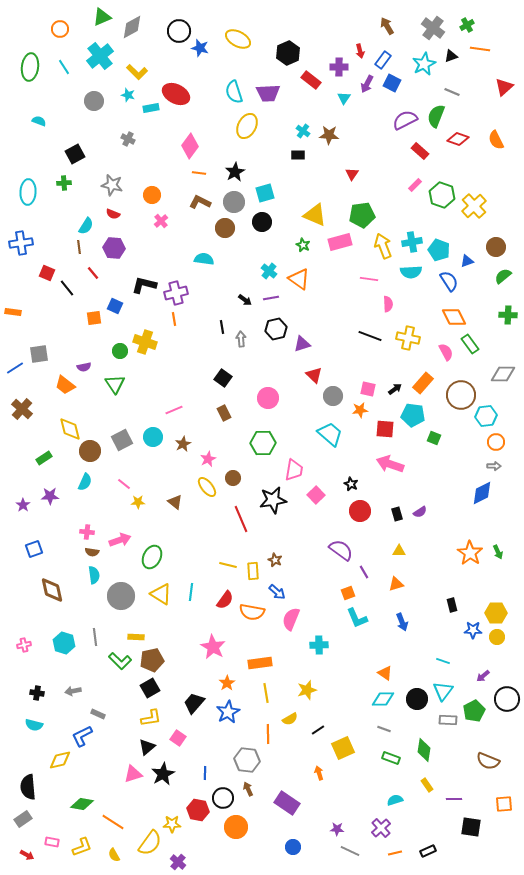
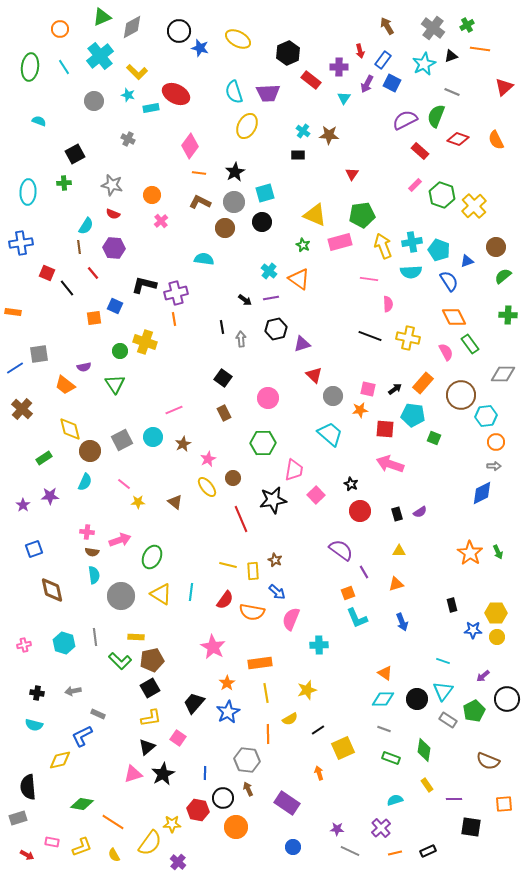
gray rectangle at (448, 720): rotated 30 degrees clockwise
gray rectangle at (23, 819): moved 5 px left, 1 px up; rotated 18 degrees clockwise
